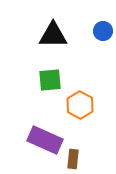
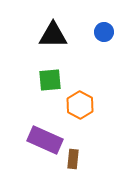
blue circle: moved 1 px right, 1 px down
